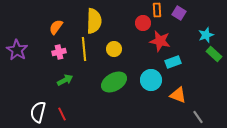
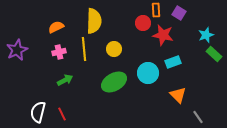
orange rectangle: moved 1 px left
orange semicircle: rotated 28 degrees clockwise
red star: moved 3 px right, 6 px up
purple star: rotated 15 degrees clockwise
cyan circle: moved 3 px left, 7 px up
orange triangle: rotated 24 degrees clockwise
